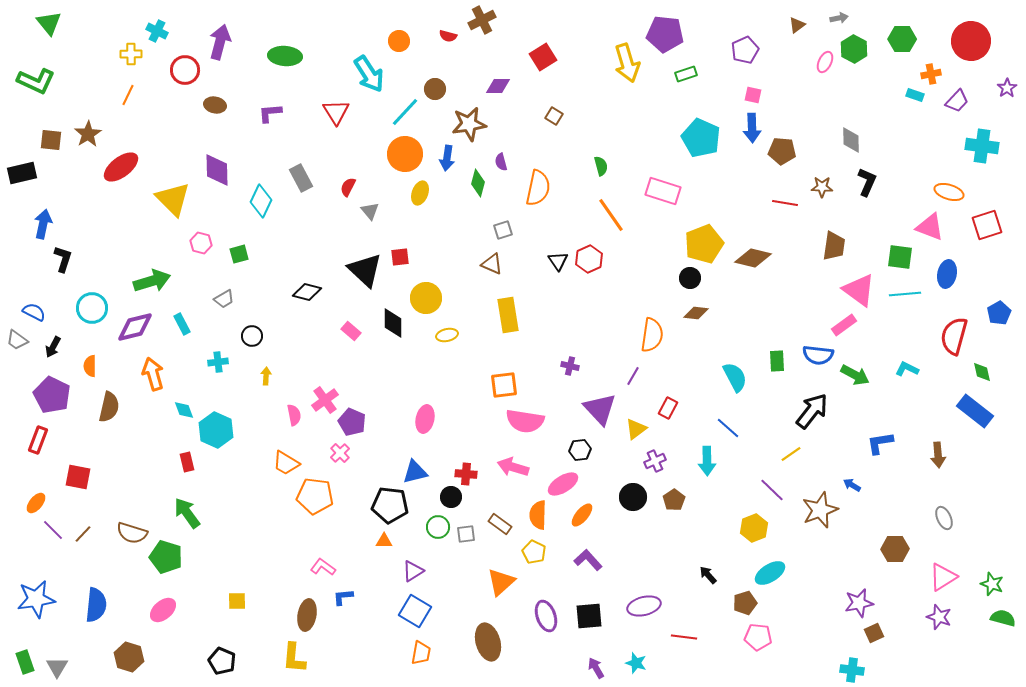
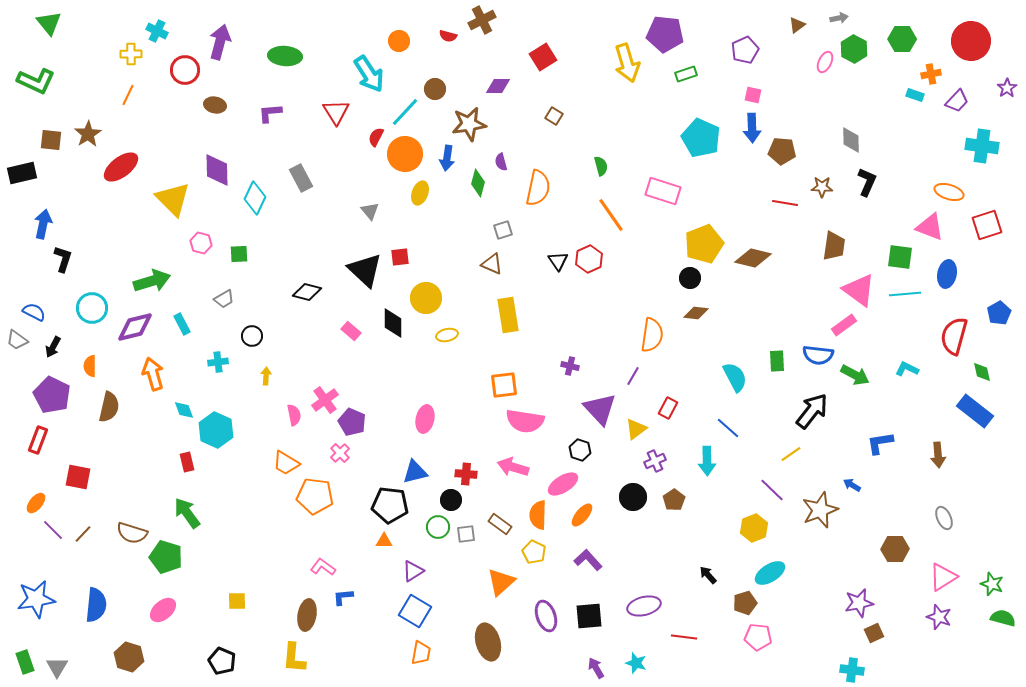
red semicircle at (348, 187): moved 28 px right, 50 px up
cyan diamond at (261, 201): moved 6 px left, 3 px up
green square at (239, 254): rotated 12 degrees clockwise
black hexagon at (580, 450): rotated 25 degrees clockwise
black circle at (451, 497): moved 3 px down
